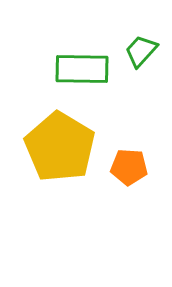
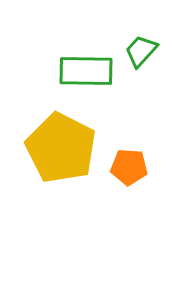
green rectangle: moved 4 px right, 2 px down
yellow pentagon: moved 1 px right, 1 px down; rotated 4 degrees counterclockwise
